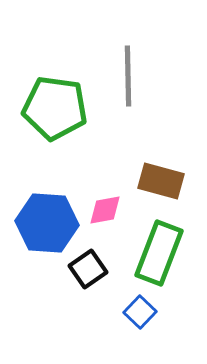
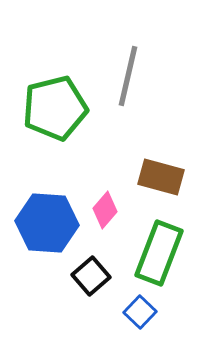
gray line: rotated 14 degrees clockwise
green pentagon: rotated 22 degrees counterclockwise
brown rectangle: moved 4 px up
pink diamond: rotated 39 degrees counterclockwise
black square: moved 3 px right, 7 px down; rotated 6 degrees counterclockwise
